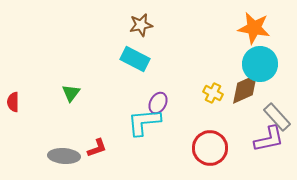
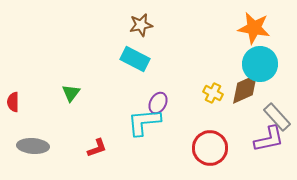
gray ellipse: moved 31 px left, 10 px up
